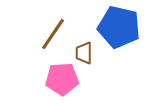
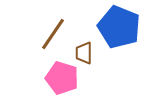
blue pentagon: rotated 9 degrees clockwise
pink pentagon: moved 1 px up; rotated 20 degrees clockwise
